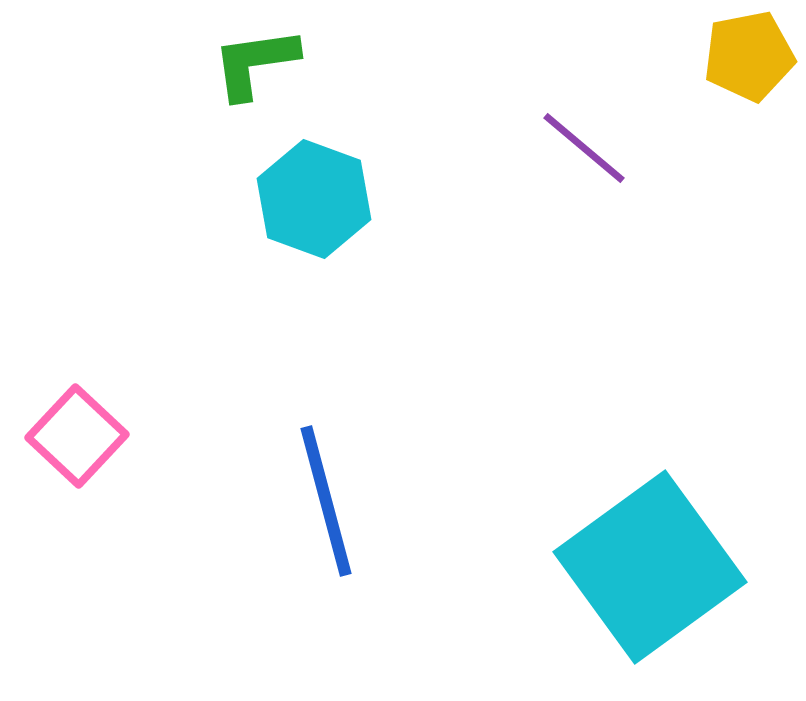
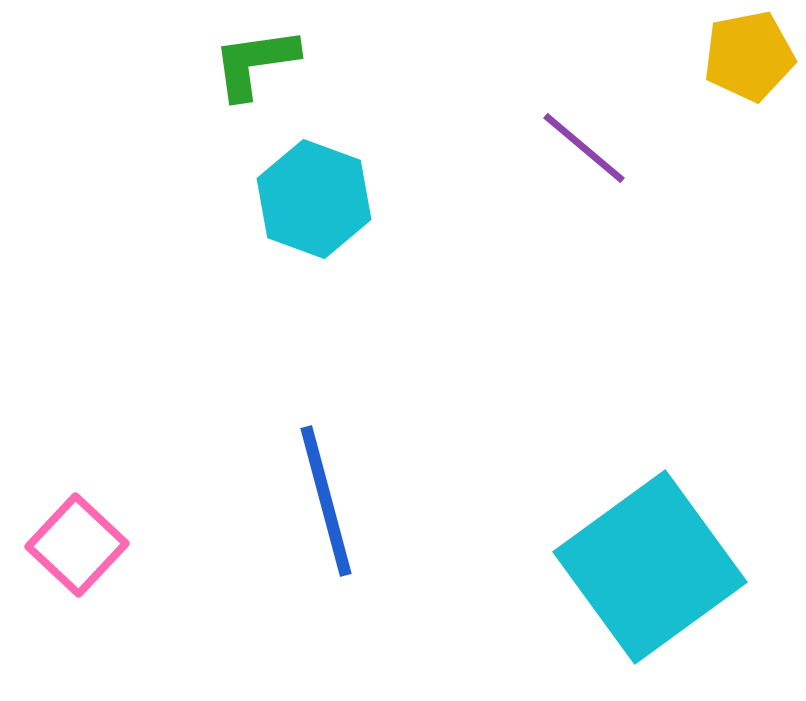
pink square: moved 109 px down
